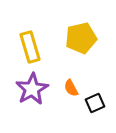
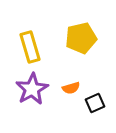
orange semicircle: rotated 78 degrees counterclockwise
